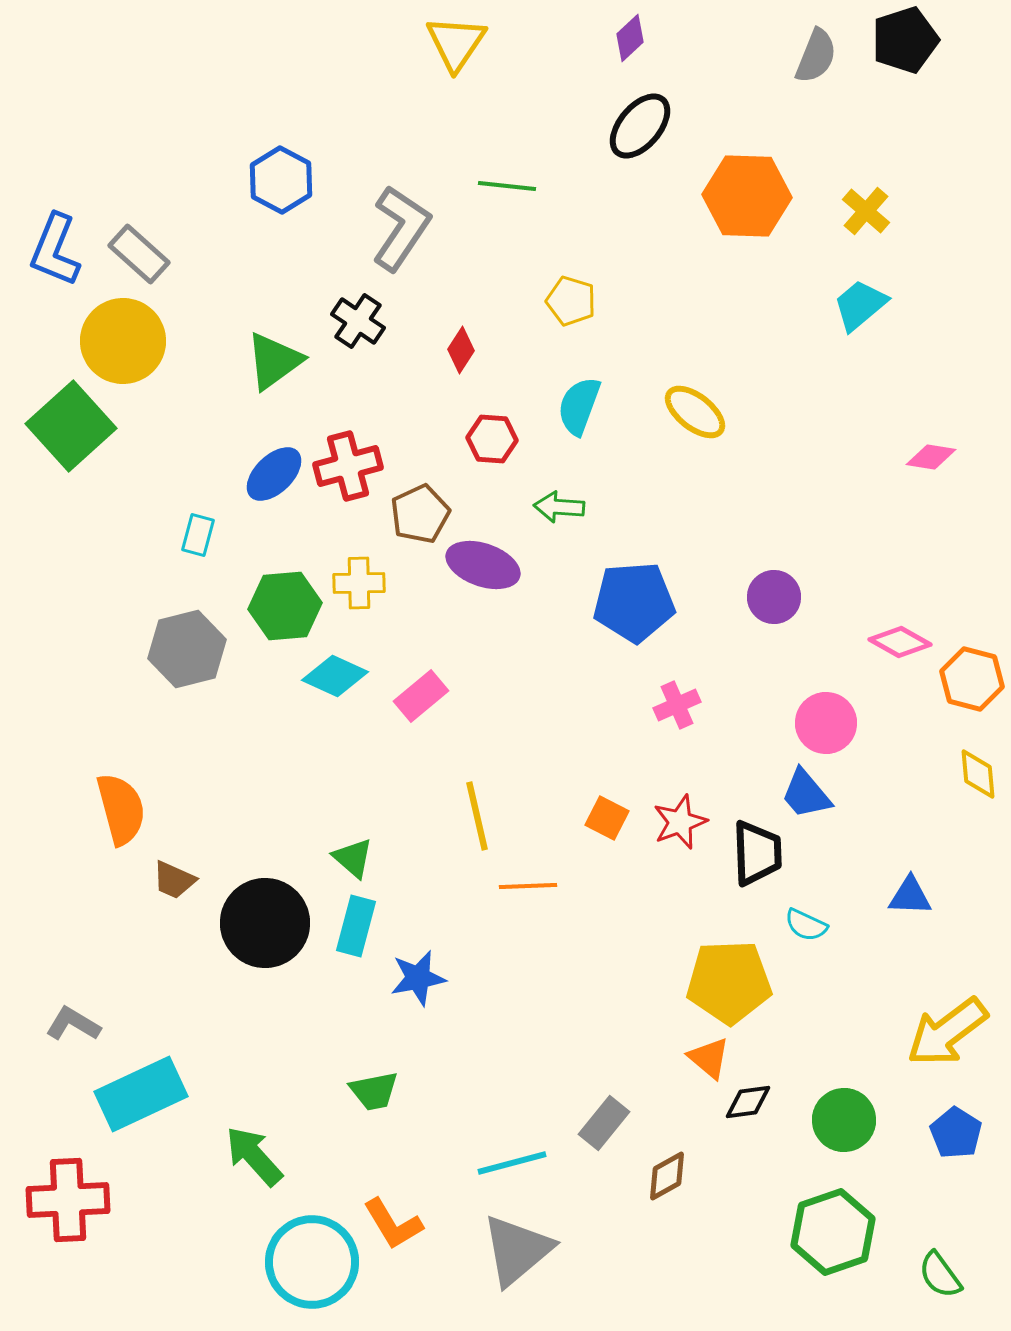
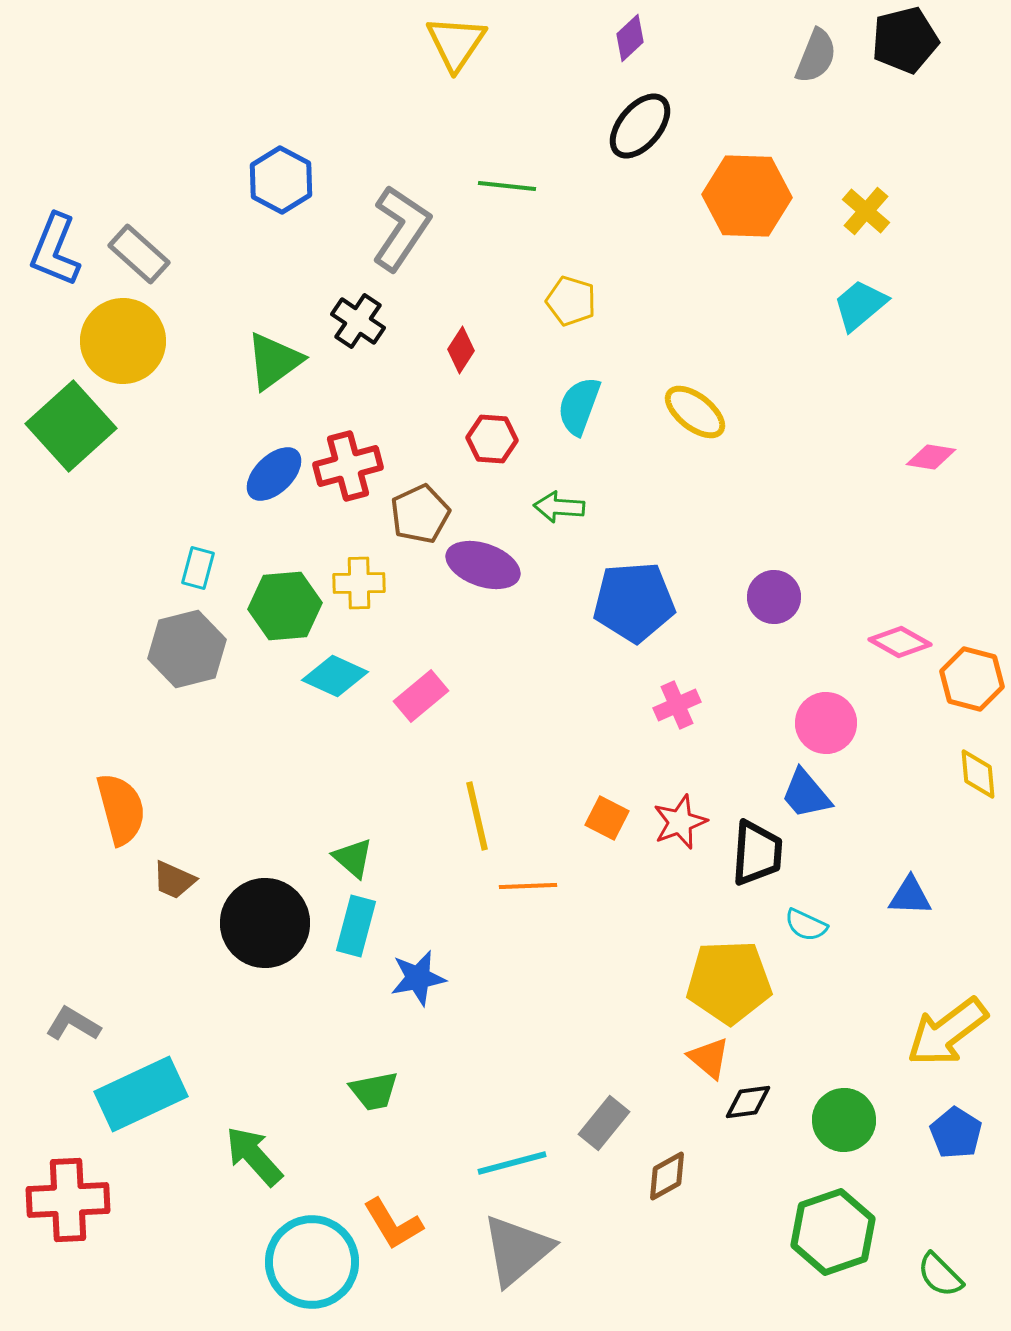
black pentagon at (905, 40): rotated 4 degrees clockwise
cyan rectangle at (198, 535): moved 33 px down
black trapezoid at (757, 853): rotated 6 degrees clockwise
green semicircle at (940, 1275): rotated 9 degrees counterclockwise
